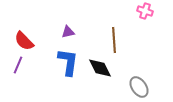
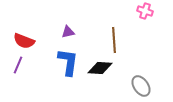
red semicircle: rotated 25 degrees counterclockwise
black diamond: rotated 60 degrees counterclockwise
gray ellipse: moved 2 px right, 1 px up
